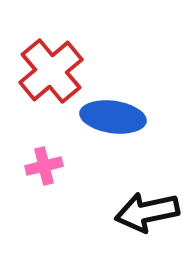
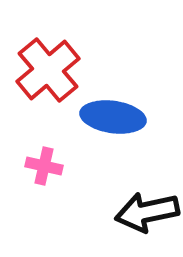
red cross: moved 3 px left, 1 px up
pink cross: rotated 27 degrees clockwise
